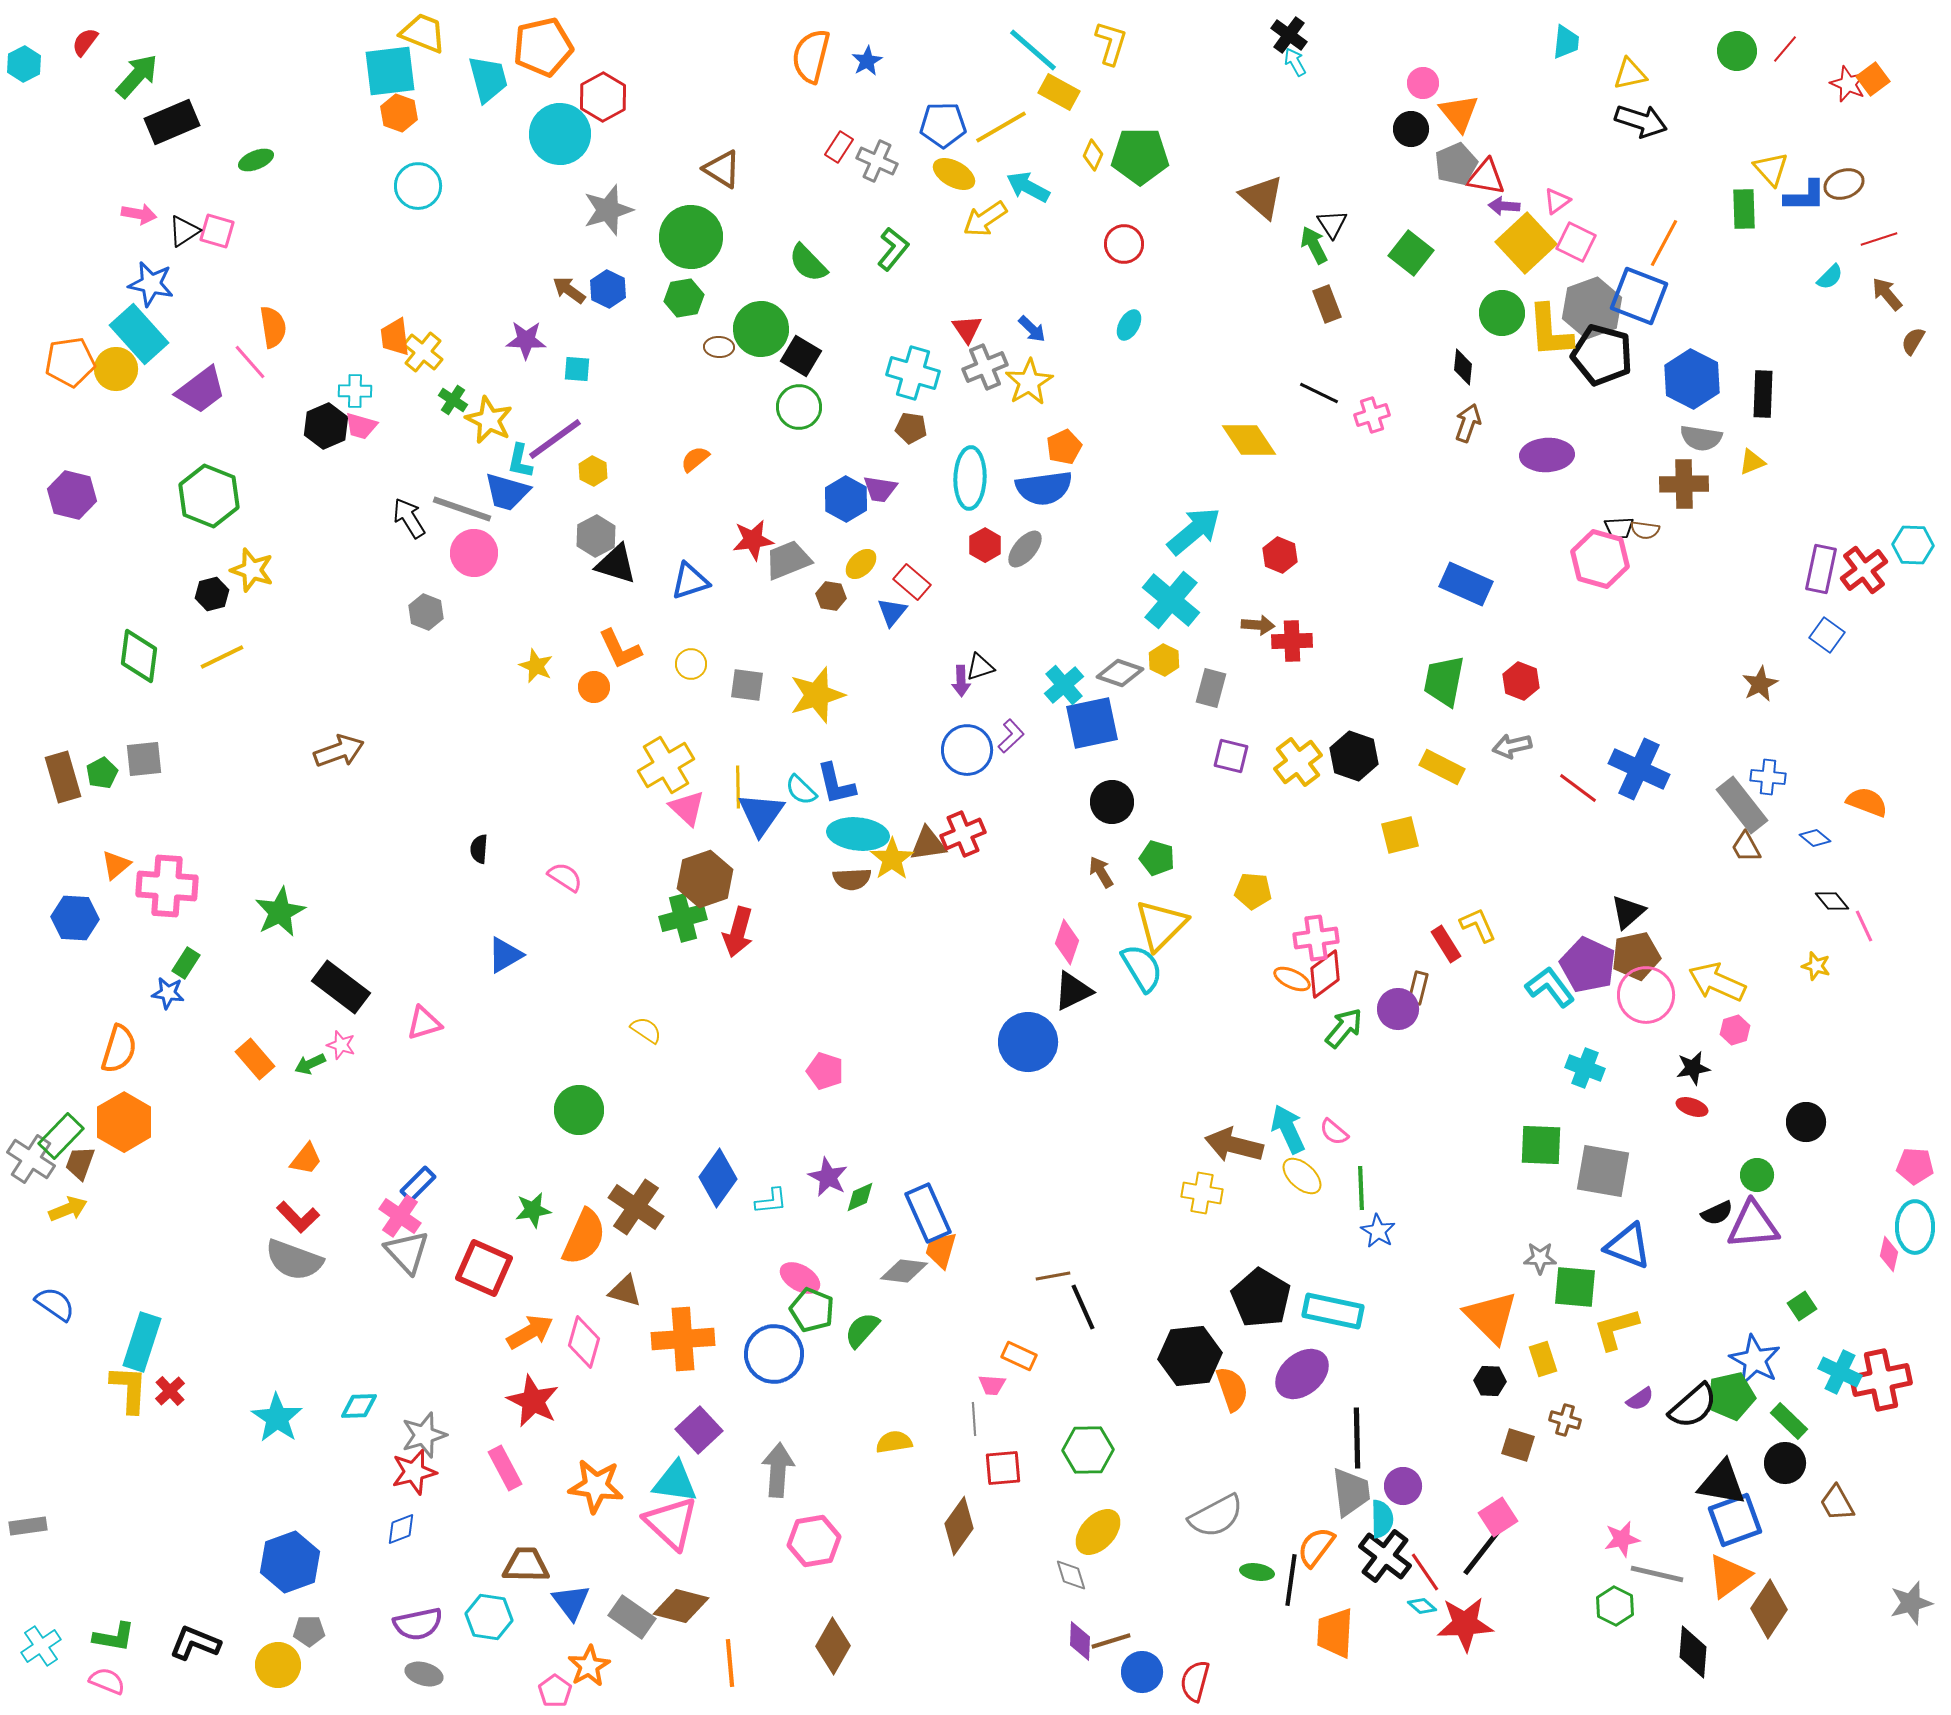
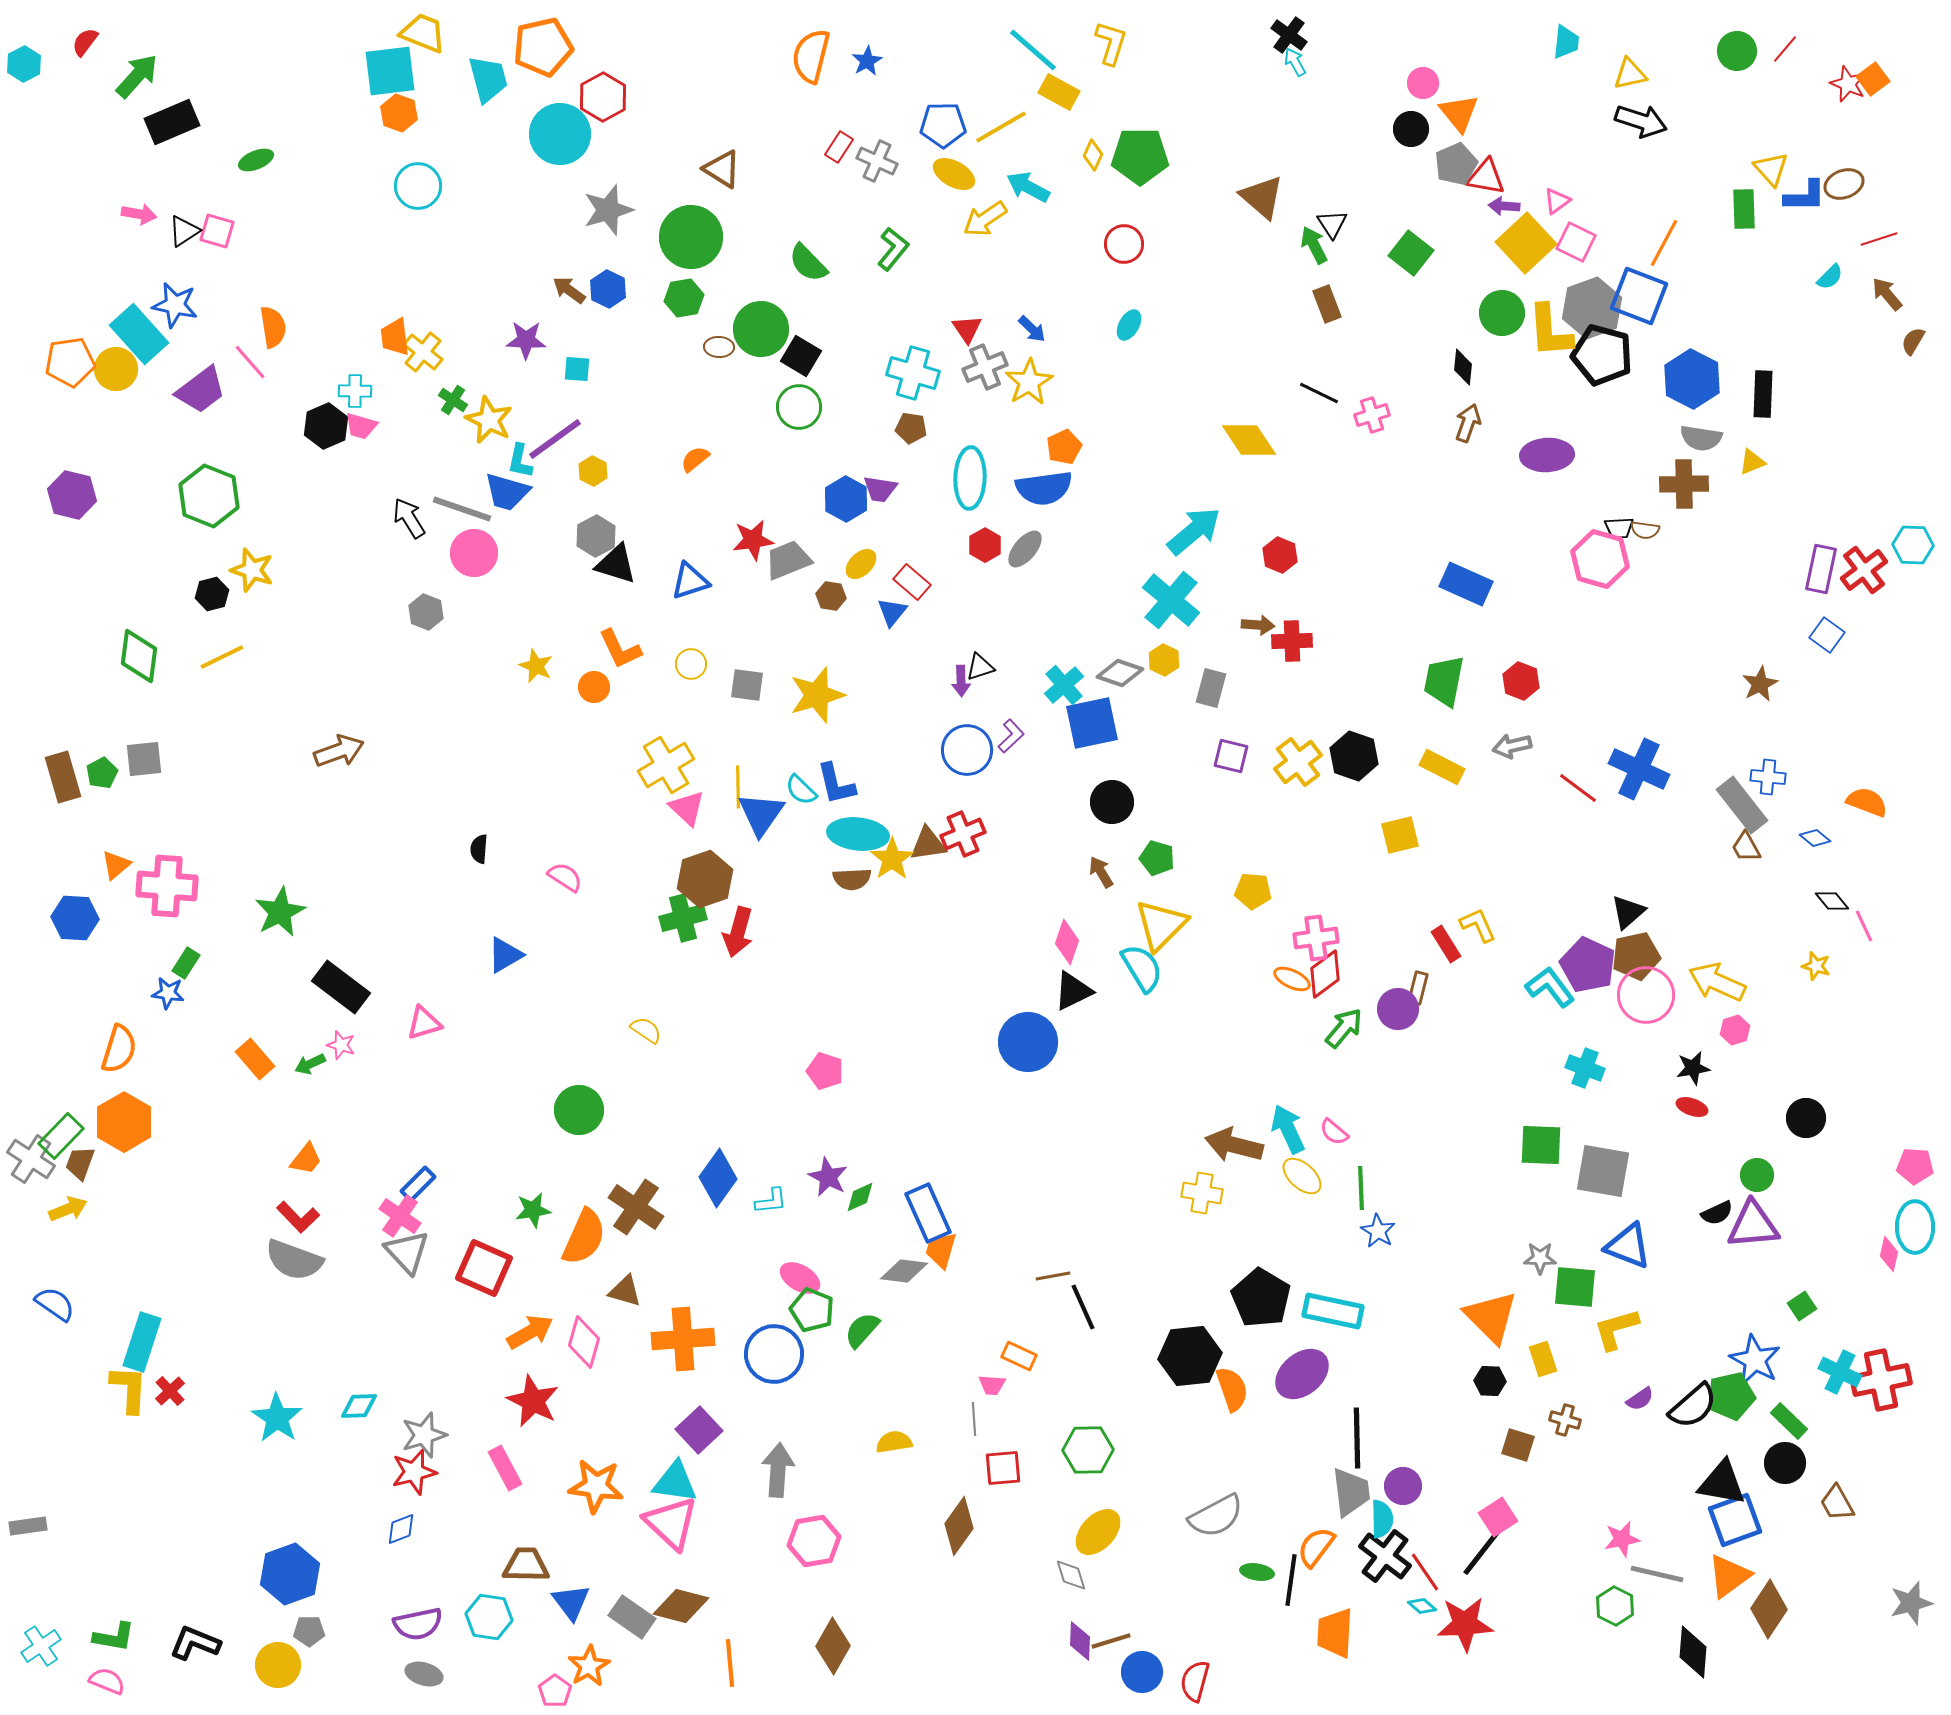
blue star at (151, 284): moved 24 px right, 21 px down
black circle at (1806, 1122): moved 4 px up
blue hexagon at (290, 1562): moved 12 px down
